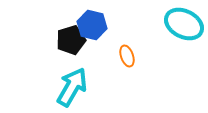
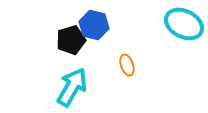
blue hexagon: moved 2 px right
orange ellipse: moved 9 px down
